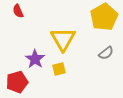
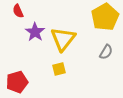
yellow pentagon: moved 1 px right
yellow triangle: rotated 8 degrees clockwise
gray semicircle: moved 1 px up; rotated 21 degrees counterclockwise
purple star: moved 27 px up
